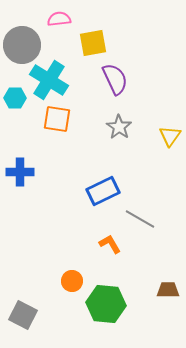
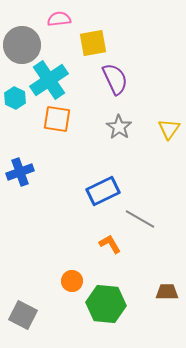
cyan cross: rotated 24 degrees clockwise
cyan hexagon: rotated 25 degrees clockwise
yellow triangle: moved 1 px left, 7 px up
blue cross: rotated 20 degrees counterclockwise
brown trapezoid: moved 1 px left, 2 px down
